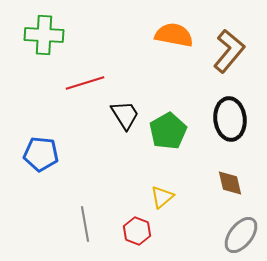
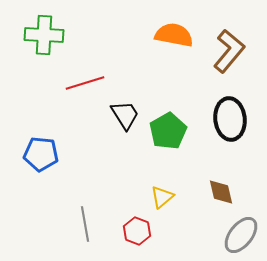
brown diamond: moved 9 px left, 9 px down
